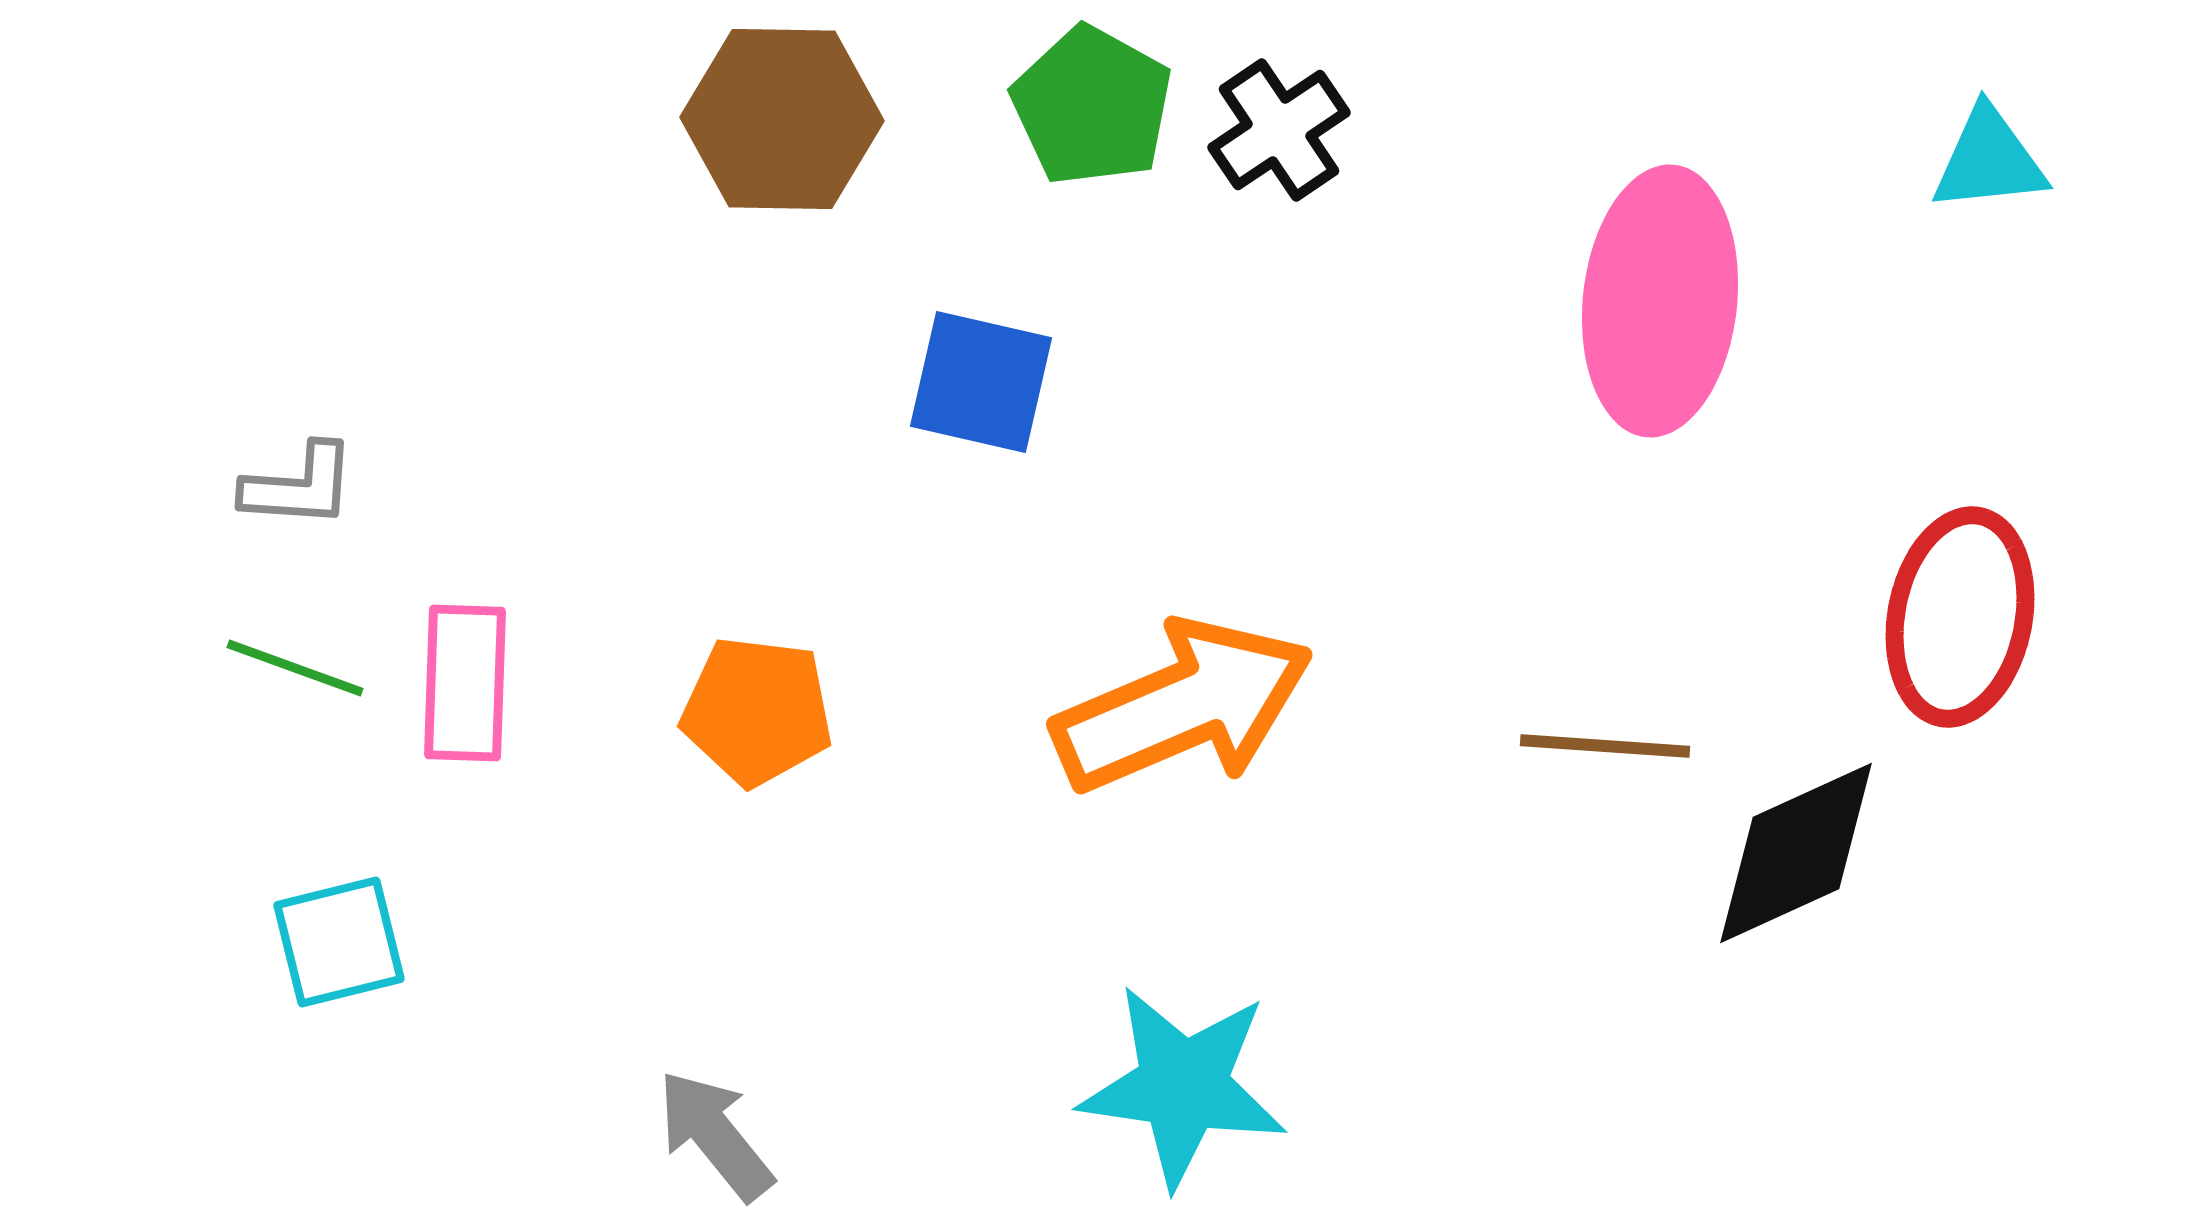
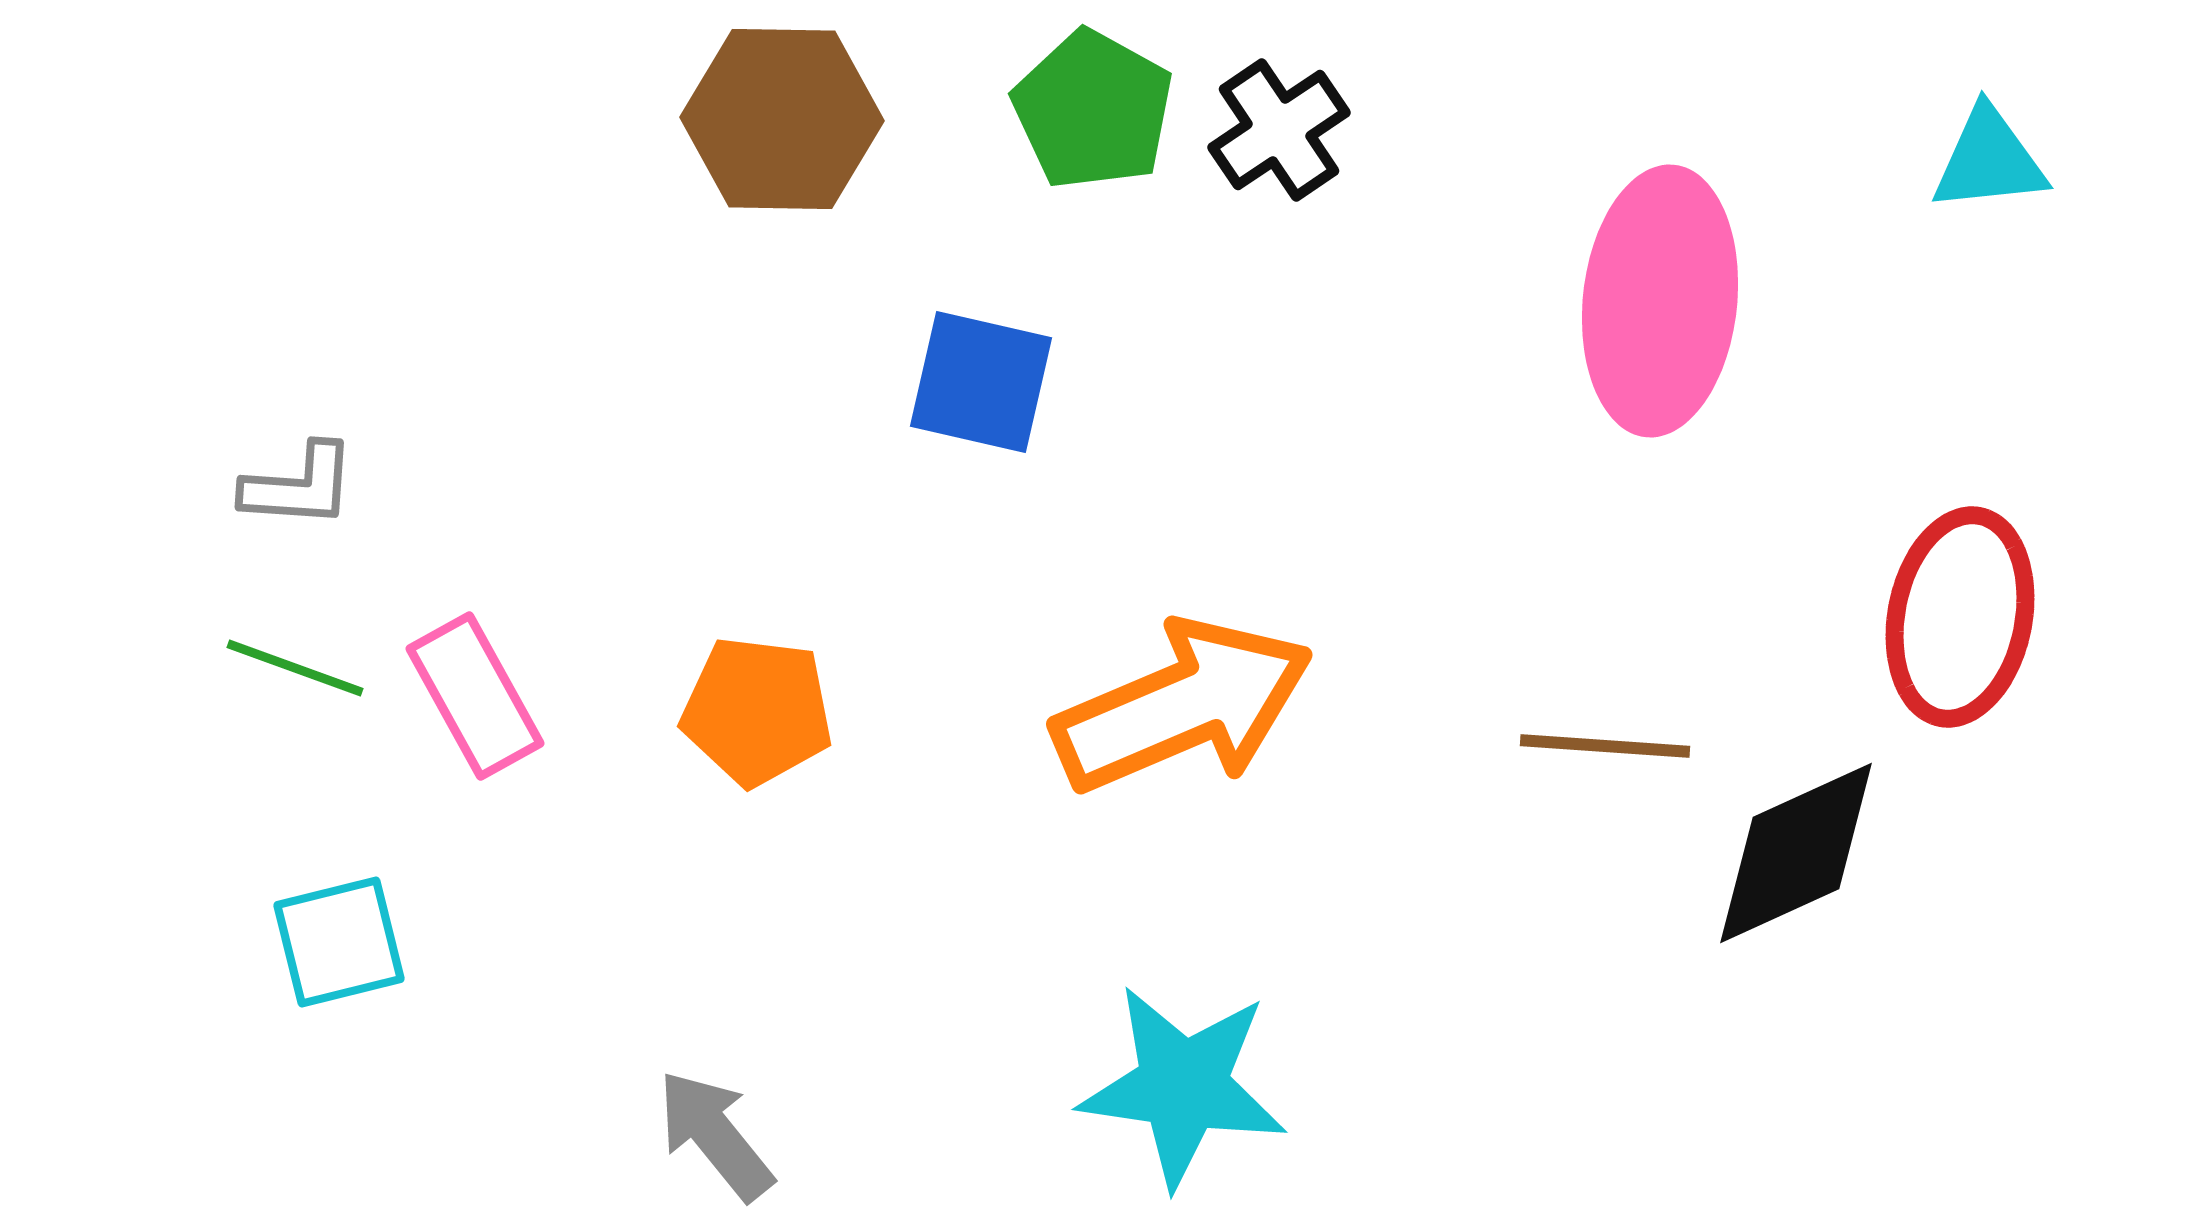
green pentagon: moved 1 px right, 4 px down
pink rectangle: moved 10 px right, 13 px down; rotated 31 degrees counterclockwise
